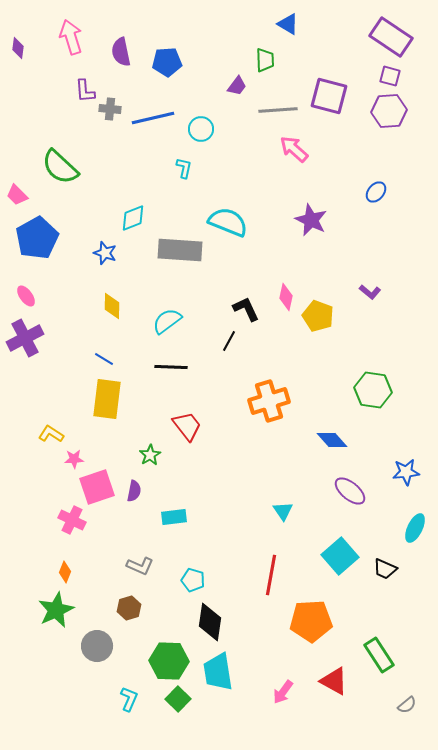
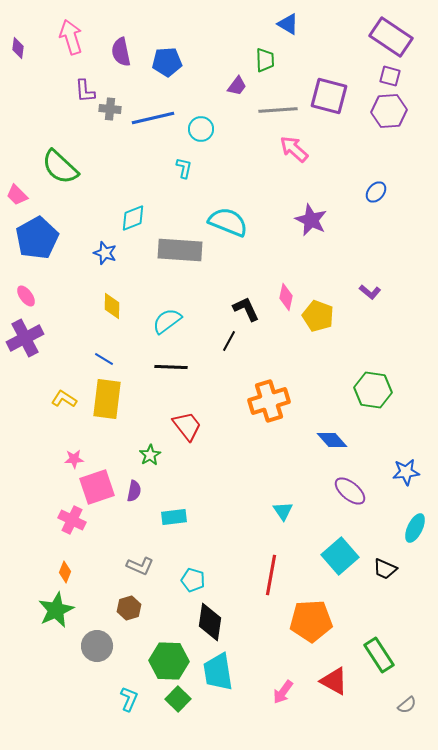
yellow L-shape at (51, 434): moved 13 px right, 35 px up
